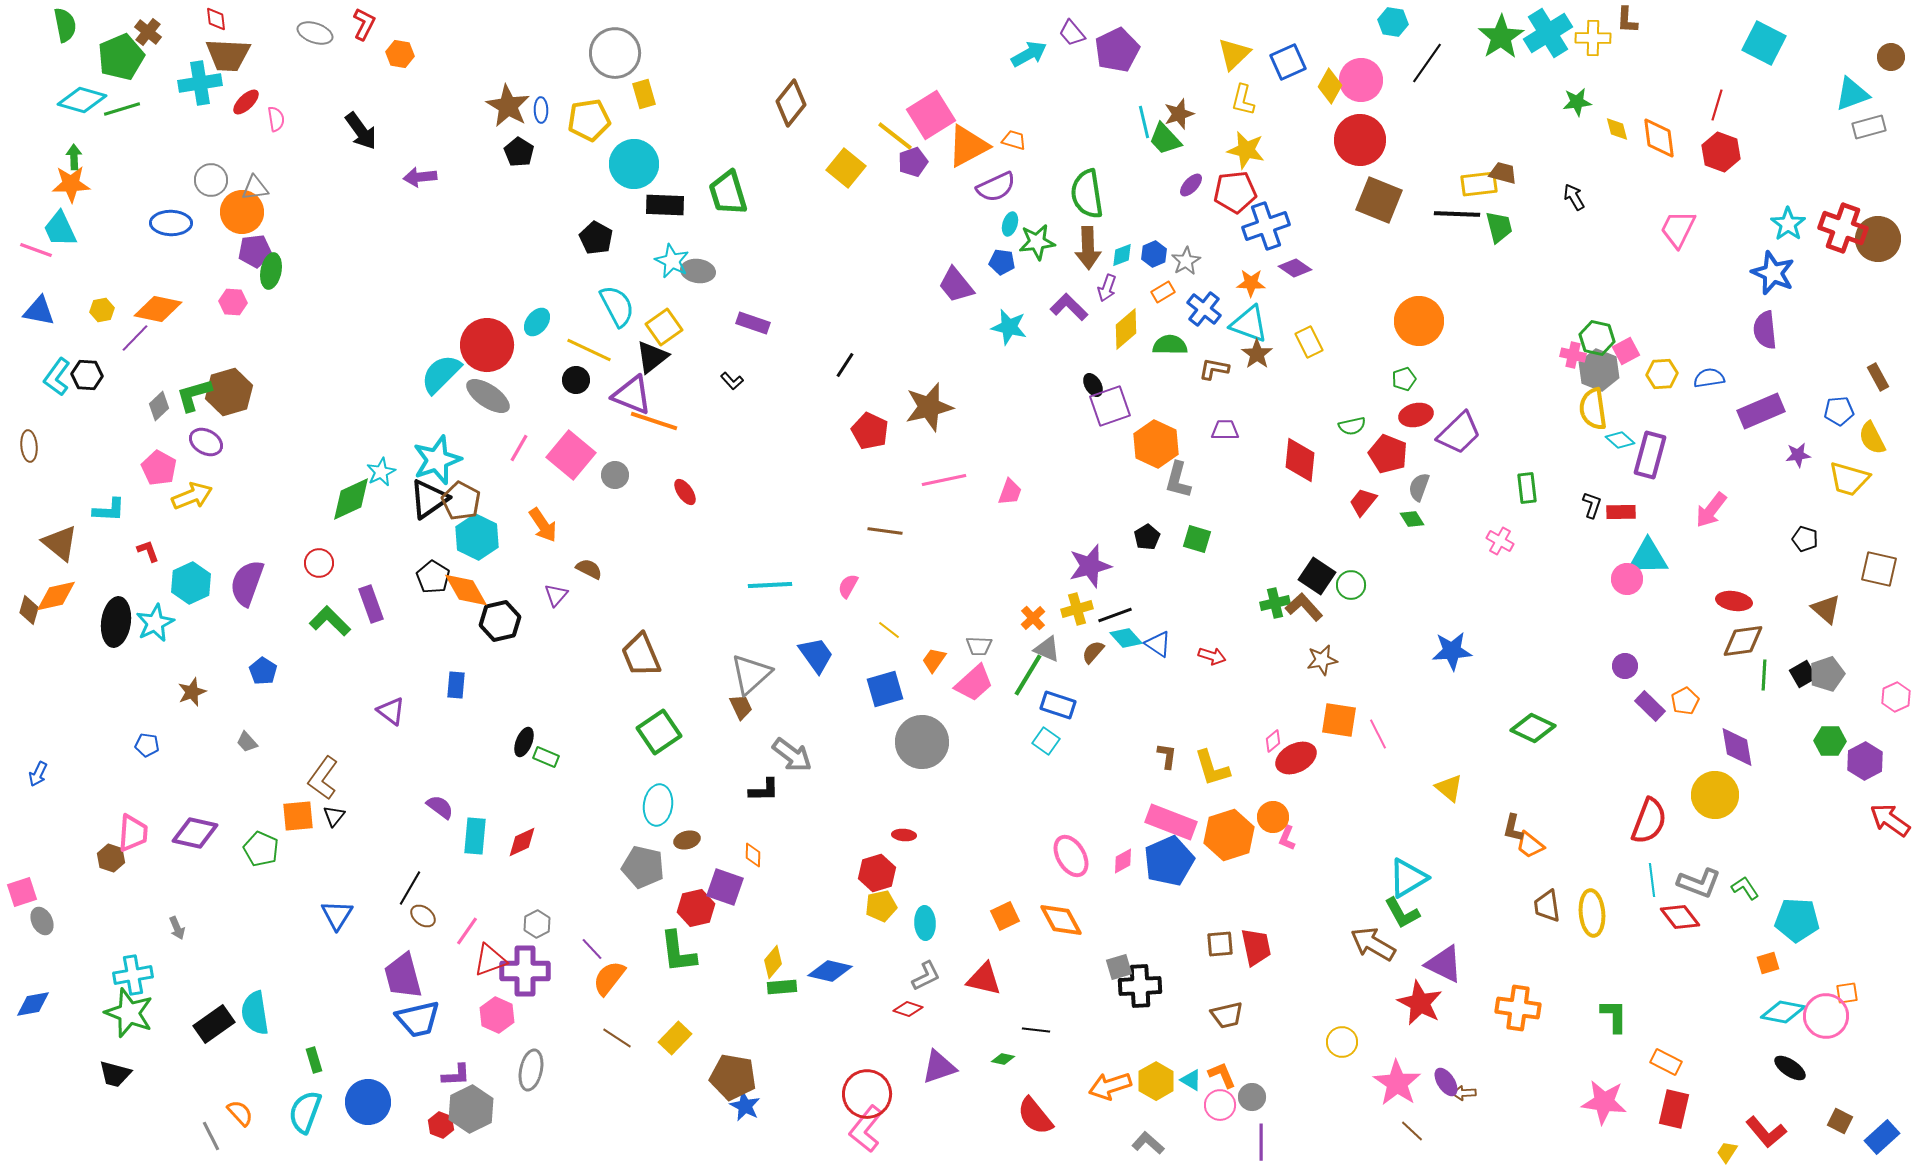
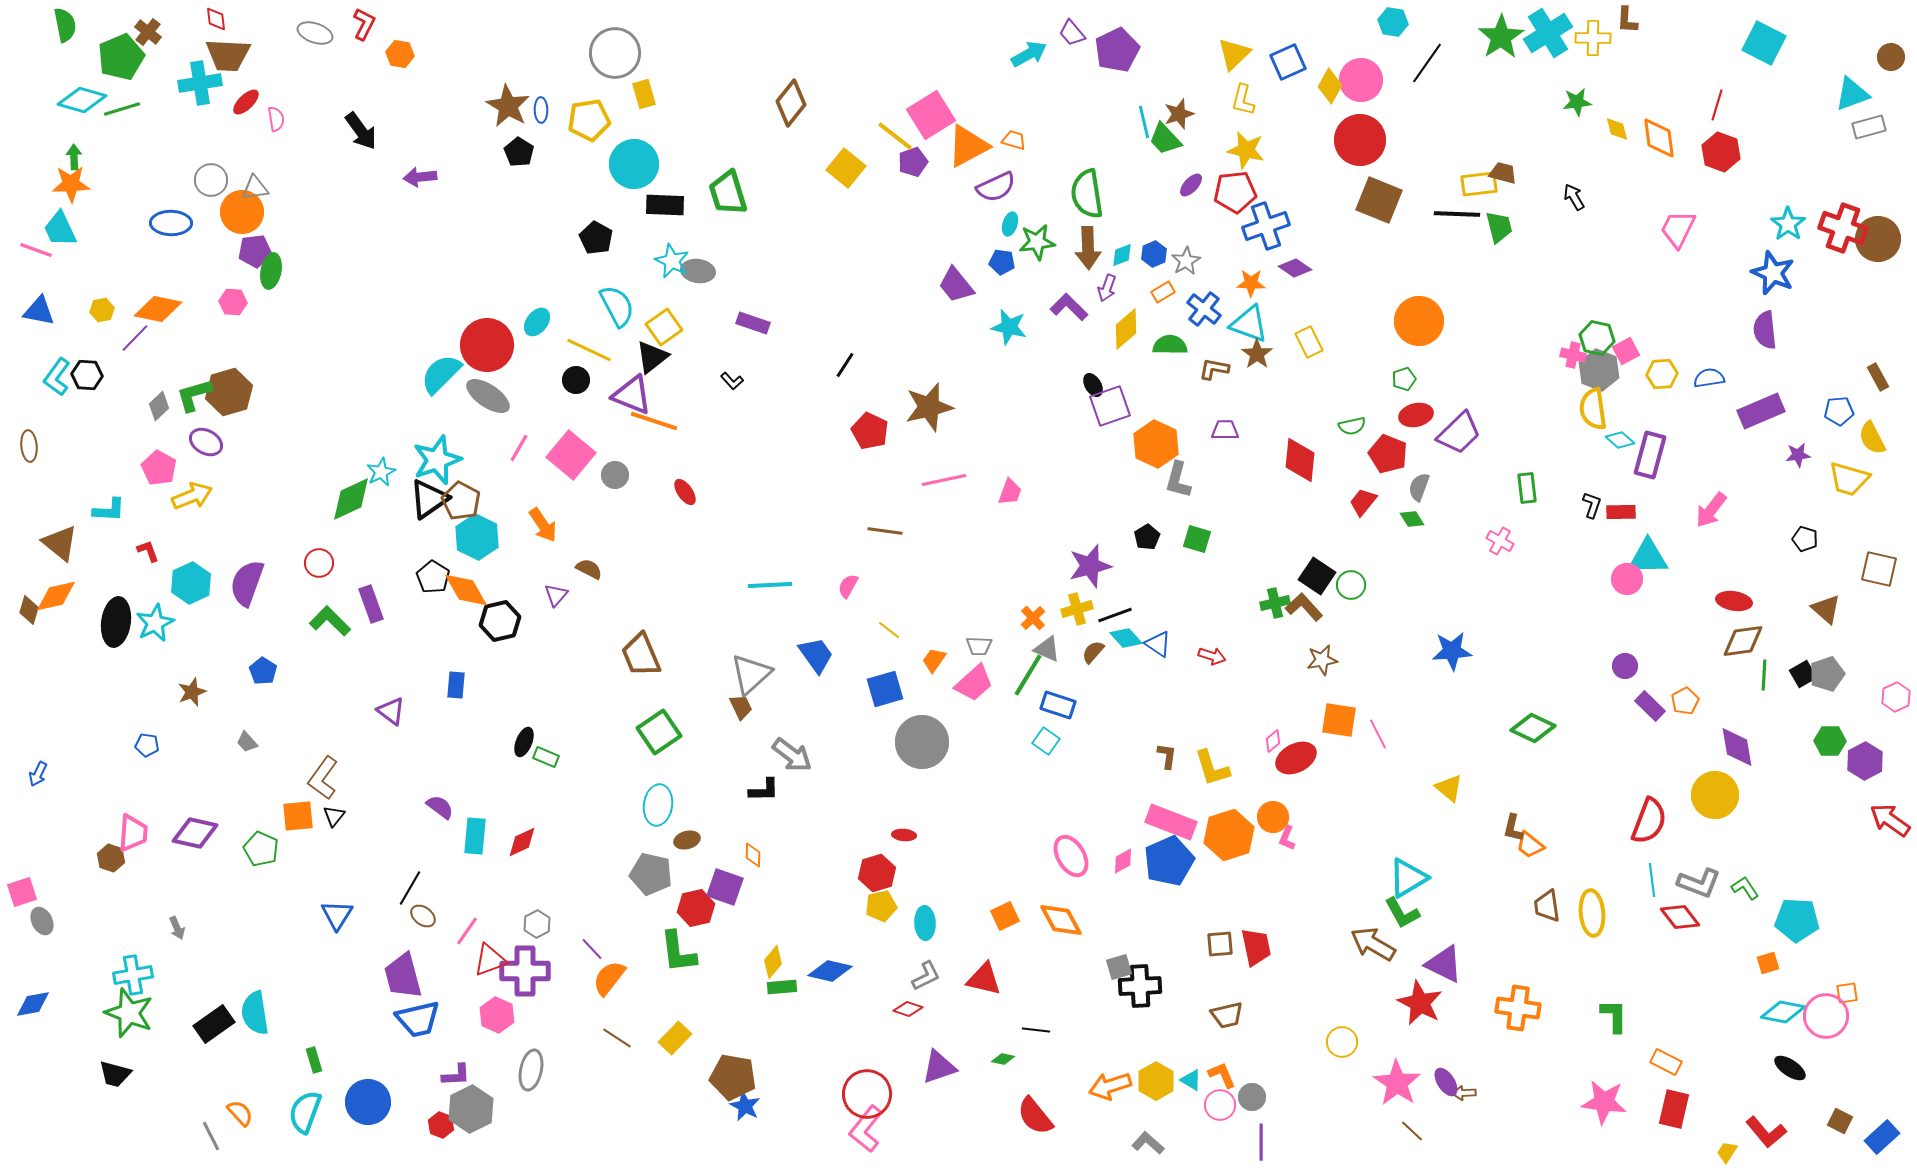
gray pentagon at (643, 867): moved 8 px right, 7 px down
